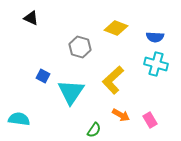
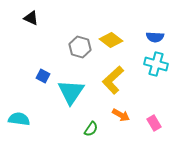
yellow diamond: moved 5 px left, 12 px down; rotated 15 degrees clockwise
pink rectangle: moved 4 px right, 3 px down
green semicircle: moved 3 px left, 1 px up
